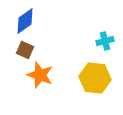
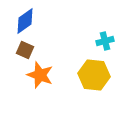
yellow hexagon: moved 1 px left, 3 px up
